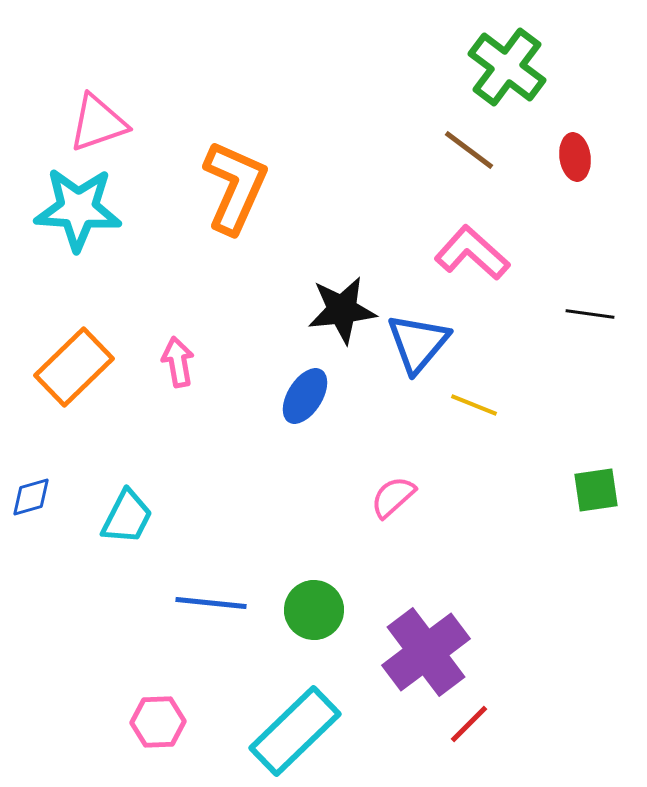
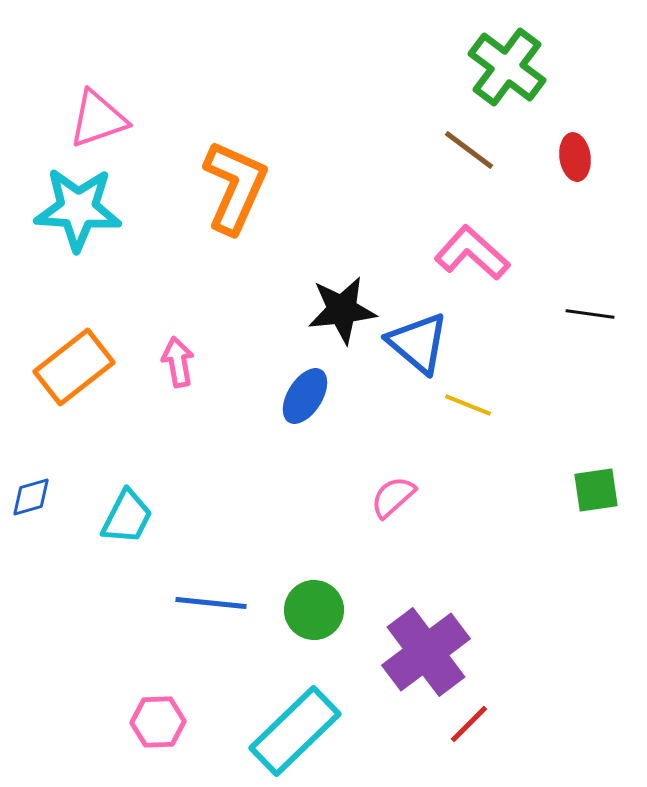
pink triangle: moved 4 px up
blue triangle: rotated 30 degrees counterclockwise
orange rectangle: rotated 6 degrees clockwise
yellow line: moved 6 px left
